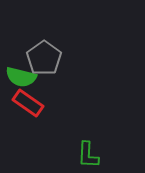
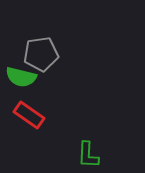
gray pentagon: moved 3 px left, 4 px up; rotated 28 degrees clockwise
red rectangle: moved 1 px right, 12 px down
